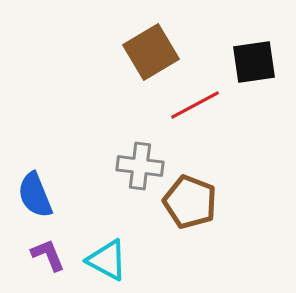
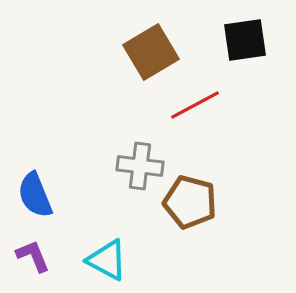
black square: moved 9 px left, 22 px up
brown pentagon: rotated 6 degrees counterclockwise
purple L-shape: moved 15 px left, 1 px down
